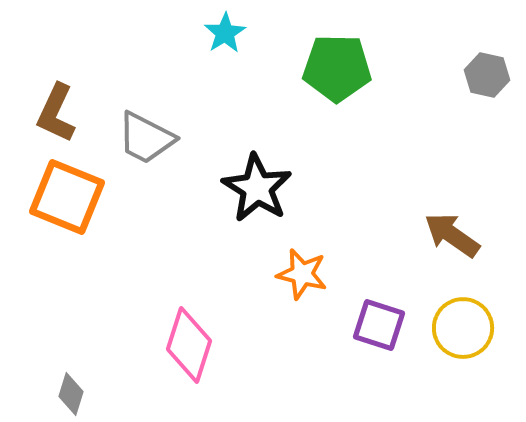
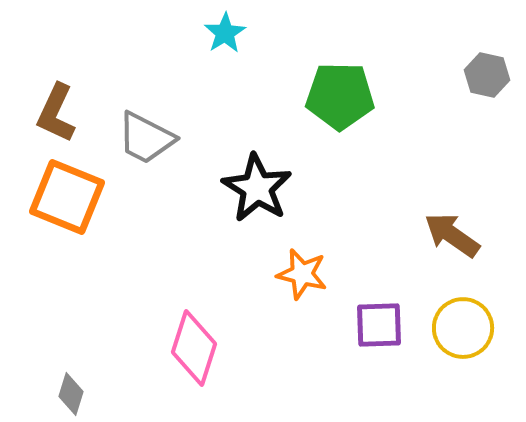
green pentagon: moved 3 px right, 28 px down
purple square: rotated 20 degrees counterclockwise
pink diamond: moved 5 px right, 3 px down
